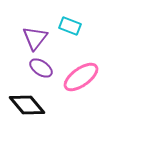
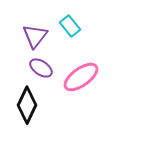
cyan rectangle: rotated 30 degrees clockwise
purple triangle: moved 2 px up
black diamond: rotated 66 degrees clockwise
